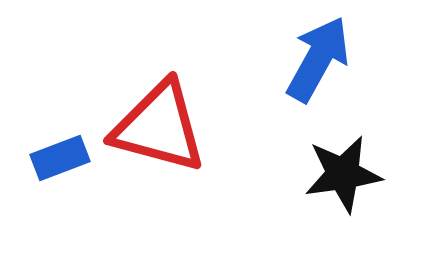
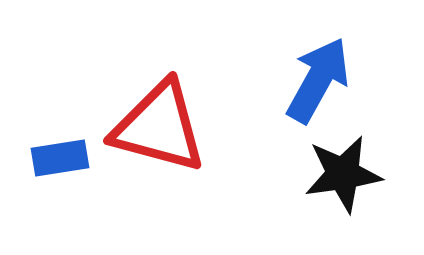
blue arrow: moved 21 px down
blue rectangle: rotated 12 degrees clockwise
